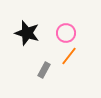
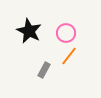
black star: moved 2 px right, 2 px up; rotated 10 degrees clockwise
